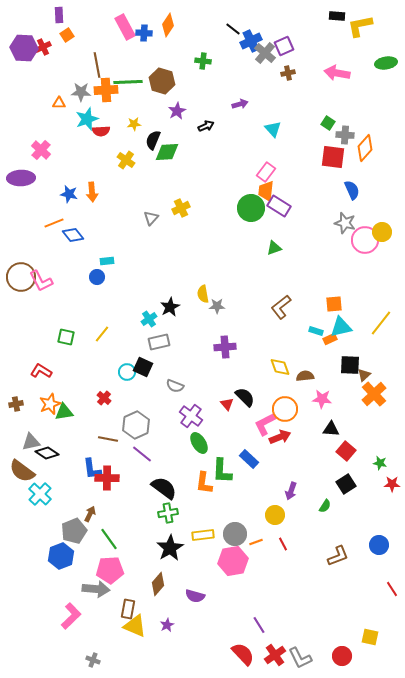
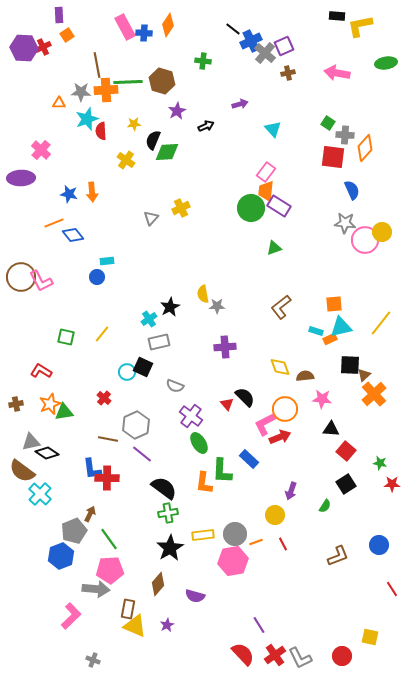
red semicircle at (101, 131): rotated 90 degrees clockwise
gray star at (345, 223): rotated 10 degrees counterclockwise
